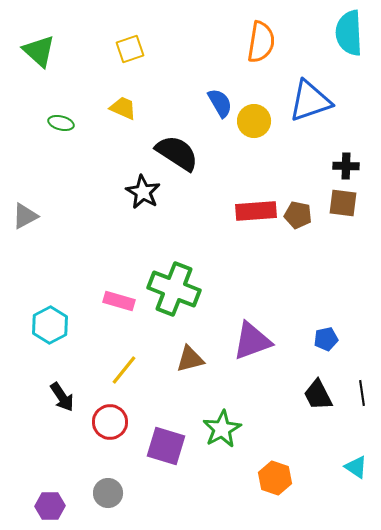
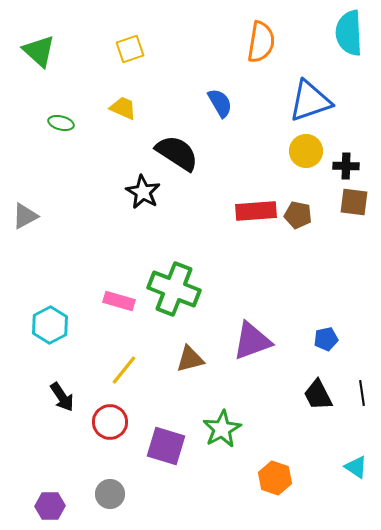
yellow circle: moved 52 px right, 30 px down
brown square: moved 11 px right, 1 px up
gray circle: moved 2 px right, 1 px down
